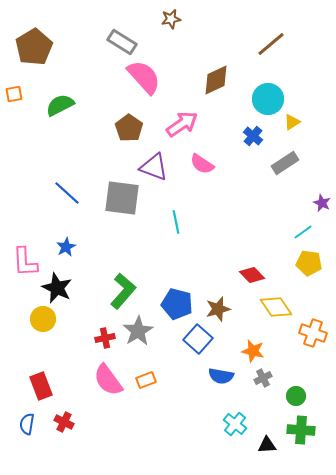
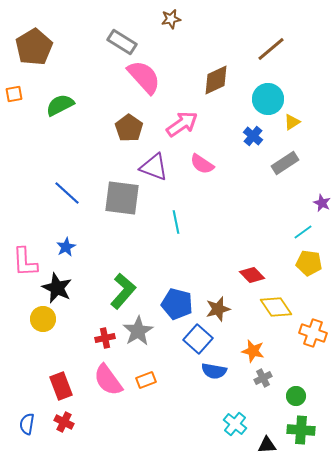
brown line at (271, 44): moved 5 px down
blue semicircle at (221, 376): moved 7 px left, 5 px up
red rectangle at (41, 386): moved 20 px right
